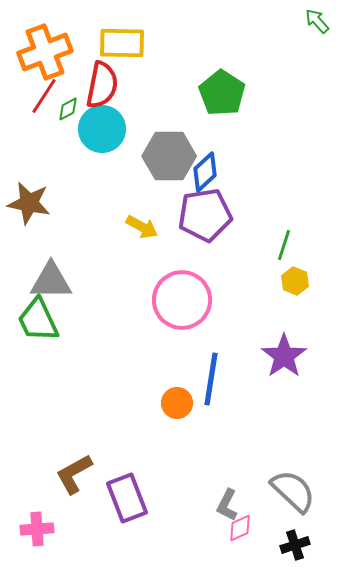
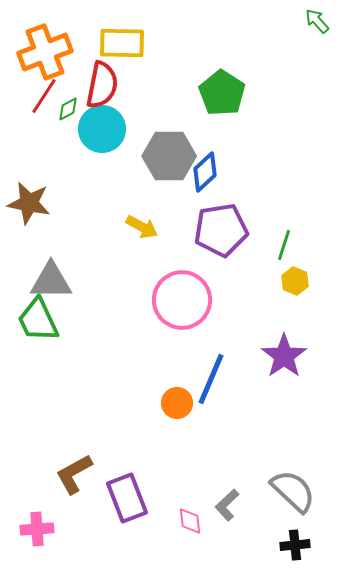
purple pentagon: moved 16 px right, 15 px down
blue line: rotated 14 degrees clockwise
gray L-shape: rotated 20 degrees clockwise
pink diamond: moved 50 px left, 7 px up; rotated 72 degrees counterclockwise
black cross: rotated 12 degrees clockwise
